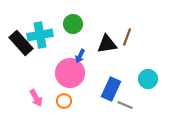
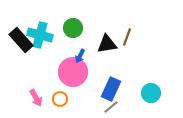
green circle: moved 4 px down
cyan cross: rotated 25 degrees clockwise
black rectangle: moved 3 px up
pink circle: moved 3 px right, 1 px up
cyan circle: moved 3 px right, 14 px down
orange circle: moved 4 px left, 2 px up
gray line: moved 14 px left, 2 px down; rotated 63 degrees counterclockwise
